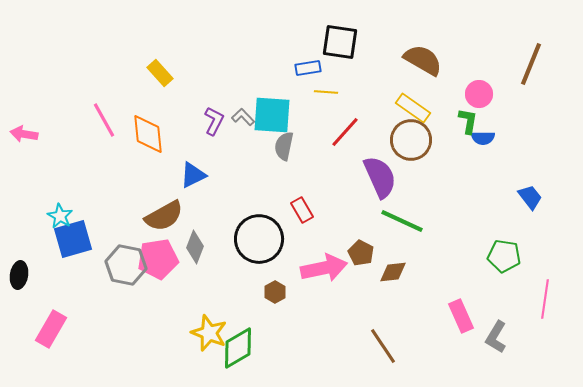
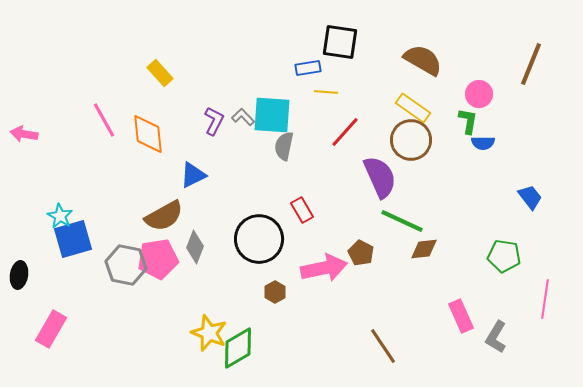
blue semicircle at (483, 138): moved 5 px down
brown diamond at (393, 272): moved 31 px right, 23 px up
